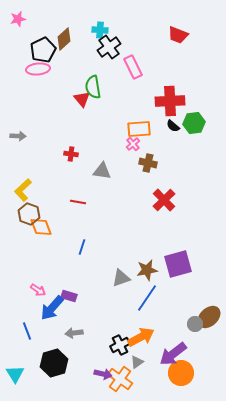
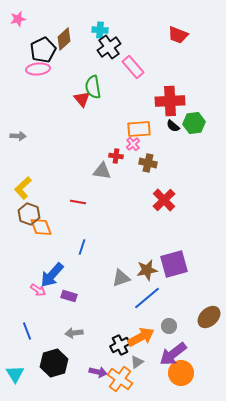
pink rectangle at (133, 67): rotated 15 degrees counterclockwise
red cross at (71, 154): moved 45 px right, 2 px down
yellow L-shape at (23, 190): moved 2 px up
purple square at (178, 264): moved 4 px left
blue line at (147, 298): rotated 16 degrees clockwise
blue arrow at (52, 308): moved 33 px up
gray circle at (195, 324): moved 26 px left, 2 px down
purple arrow at (103, 374): moved 5 px left, 2 px up
